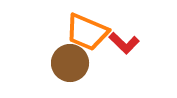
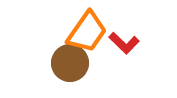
orange trapezoid: rotated 78 degrees counterclockwise
